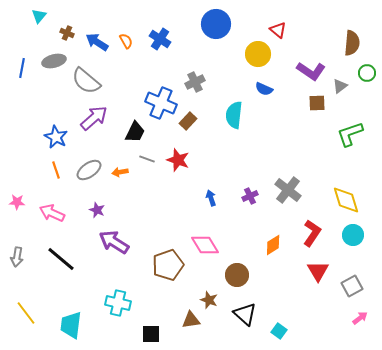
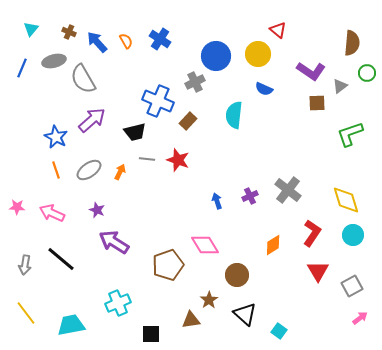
cyan triangle at (39, 16): moved 8 px left, 13 px down
blue circle at (216, 24): moved 32 px down
brown cross at (67, 33): moved 2 px right, 1 px up
blue arrow at (97, 42): rotated 15 degrees clockwise
blue line at (22, 68): rotated 12 degrees clockwise
gray semicircle at (86, 81): moved 3 px left, 2 px up; rotated 20 degrees clockwise
blue cross at (161, 103): moved 3 px left, 2 px up
purple arrow at (94, 118): moved 2 px left, 2 px down
black trapezoid at (135, 132): rotated 50 degrees clockwise
gray line at (147, 159): rotated 14 degrees counterclockwise
orange arrow at (120, 172): rotated 126 degrees clockwise
blue arrow at (211, 198): moved 6 px right, 3 px down
pink star at (17, 202): moved 5 px down
gray arrow at (17, 257): moved 8 px right, 8 px down
brown star at (209, 300): rotated 18 degrees clockwise
cyan cross at (118, 303): rotated 35 degrees counterclockwise
cyan trapezoid at (71, 325): rotated 72 degrees clockwise
